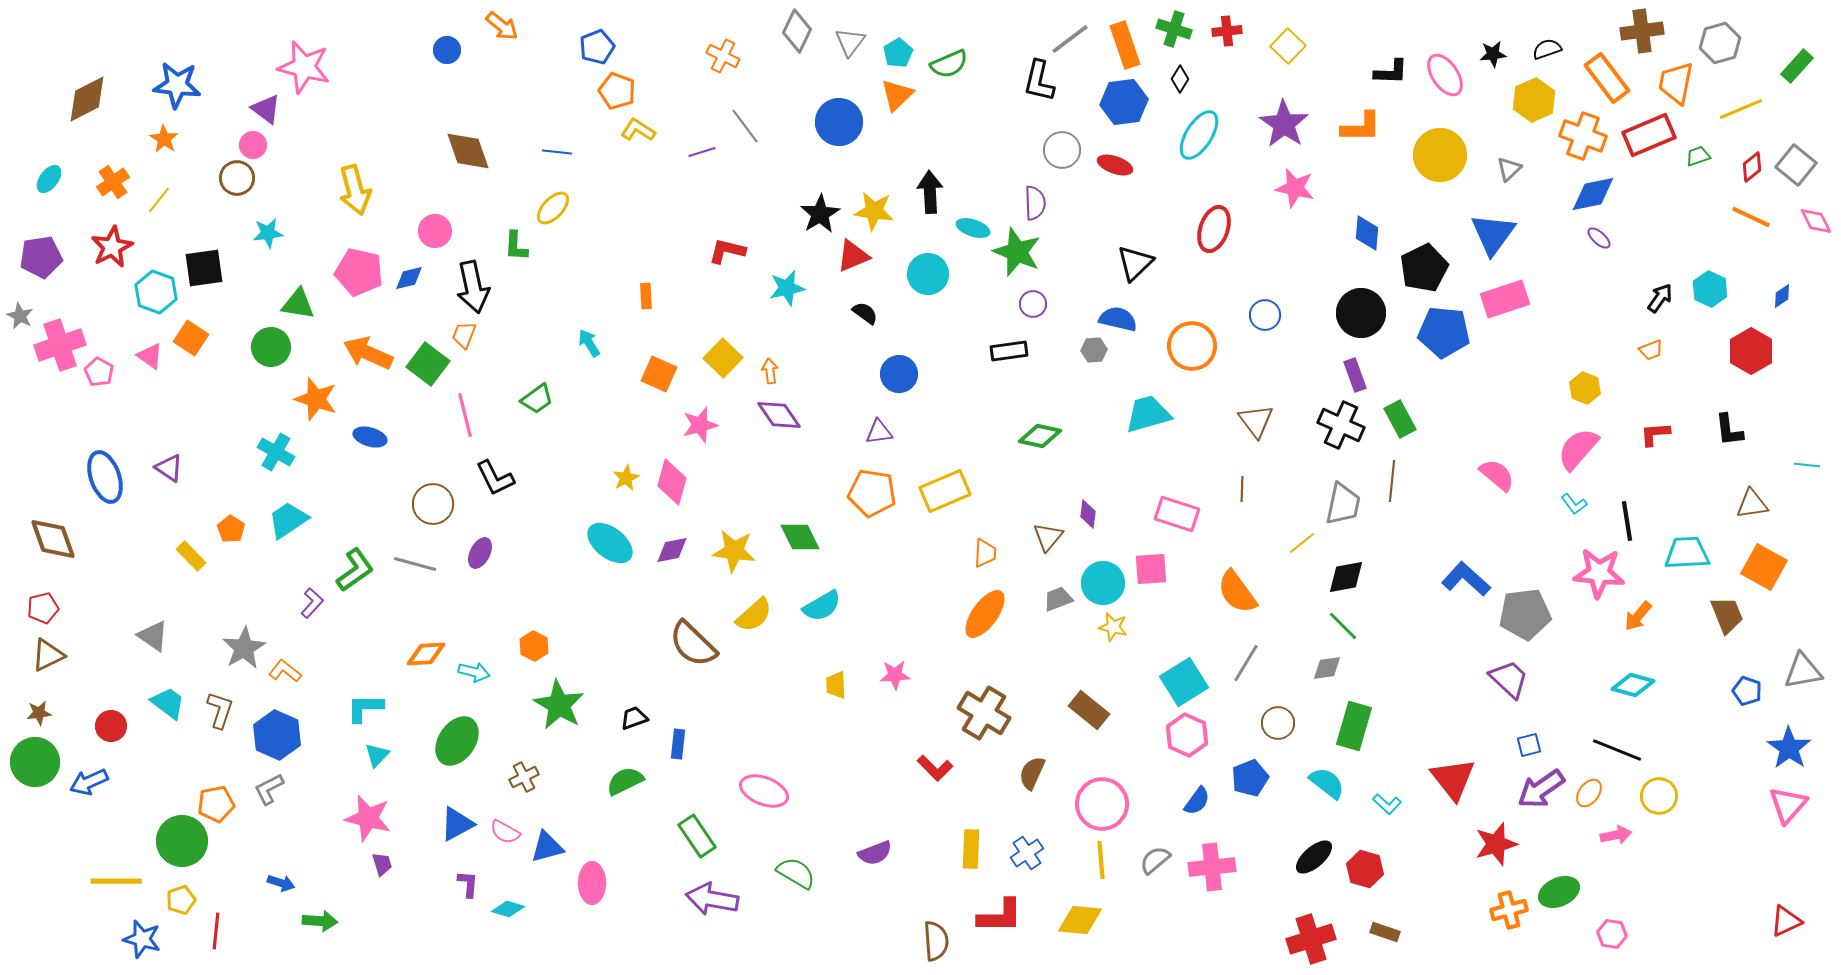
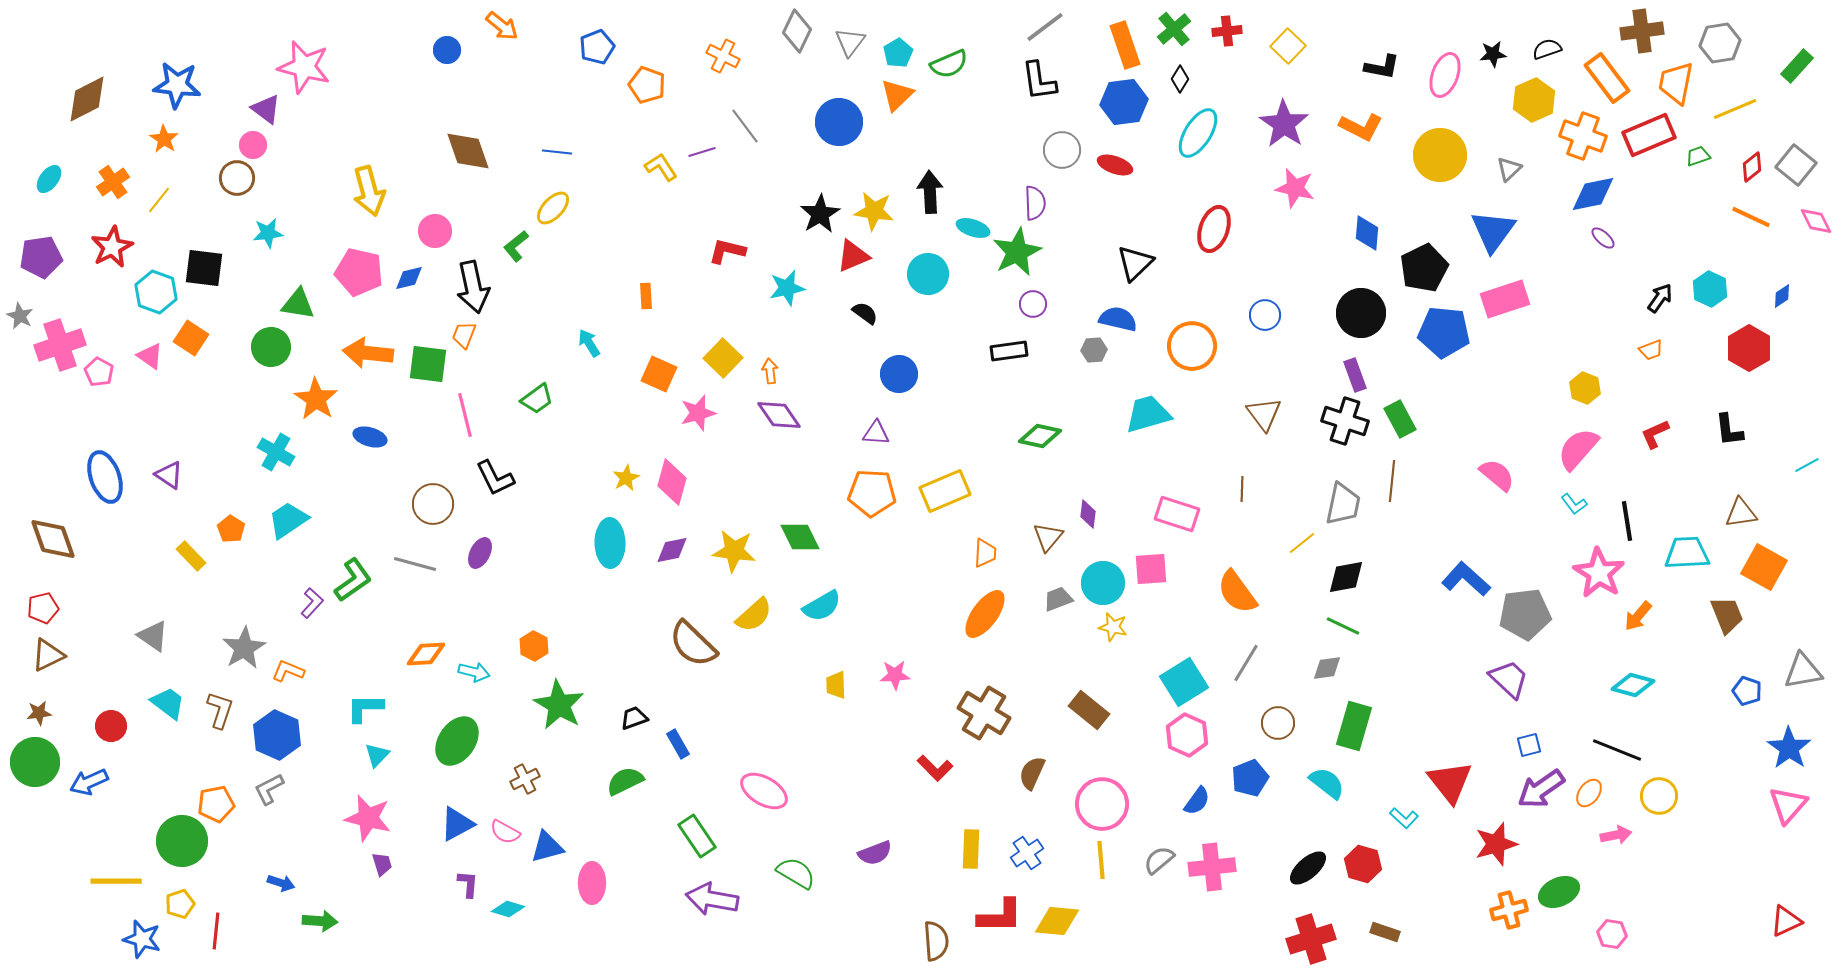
green cross at (1174, 29): rotated 32 degrees clockwise
gray line at (1070, 39): moved 25 px left, 12 px up
gray hexagon at (1720, 43): rotated 6 degrees clockwise
black L-shape at (1391, 72): moved 9 px left, 5 px up; rotated 9 degrees clockwise
pink ellipse at (1445, 75): rotated 54 degrees clockwise
black L-shape at (1039, 81): rotated 21 degrees counterclockwise
orange pentagon at (617, 91): moved 30 px right, 6 px up
yellow line at (1741, 109): moved 6 px left
orange L-shape at (1361, 127): rotated 27 degrees clockwise
yellow L-shape at (638, 130): moved 23 px right, 37 px down; rotated 24 degrees clockwise
cyan ellipse at (1199, 135): moved 1 px left, 2 px up
yellow arrow at (355, 190): moved 14 px right, 1 px down
blue triangle at (1493, 234): moved 3 px up
purple ellipse at (1599, 238): moved 4 px right
green L-shape at (516, 246): rotated 48 degrees clockwise
green star at (1017, 252): rotated 24 degrees clockwise
black square at (204, 268): rotated 15 degrees clockwise
red hexagon at (1751, 351): moved 2 px left, 3 px up
orange arrow at (368, 353): rotated 18 degrees counterclockwise
green square at (428, 364): rotated 30 degrees counterclockwise
orange star at (316, 399): rotated 15 degrees clockwise
brown triangle at (1256, 421): moved 8 px right, 7 px up
pink star at (700, 425): moved 2 px left, 12 px up
black cross at (1341, 425): moved 4 px right, 4 px up; rotated 6 degrees counterclockwise
purple triangle at (879, 432): moved 3 px left, 1 px down; rotated 12 degrees clockwise
red L-shape at (1655, 434): rotated 20 degrees counterclockwise
cyan line at (1807, 465): rotated 35 degrees counterclockwise
purple triangle at (169, 468): moved 7 px down
orange pentagon at (872, 493): rotated 6 degrees counterclockwise
brown triangle at (1752, 504): moved 11 px left, 9 px down
cyan ellipse at (610, 543): rotated 51 degrees clockwise
green L-shape at (355, 570): moved 2 px left, 10 px down
pink star at (1599, 573): rotated 27 degrees clockwise
green line at (1343, 626): rotated 20 degrees counterclockwise
orange L-shape at (285, 671): moved 3 px right; rotated 16 degrees counterclockwise
blue rectangle at (678, 744): rotated 36 degrees counterclockwise
brown cross at (524, 777): moved 1 px right, 2 px down
red triangle at (1453, 779): moved 3 px left, 3 px down
pink ellipse at (764, 791): rotated 9 degrees clockwise
cyan L-shape at (1387, 804): moved 17 px right, 14 px down
black ellipse at (1314, 857): moved 6 px left, 11 px down
gray semicircle at (1155, 860): moved 4 px right
red hexagon at (1365, 869): moved 2 px left, 5 px up
yellow pentagon at (181, 900): moved 1 px left, 4 px down
yellow diamond at (1080, 920): moved 23 px left, 1 px down
